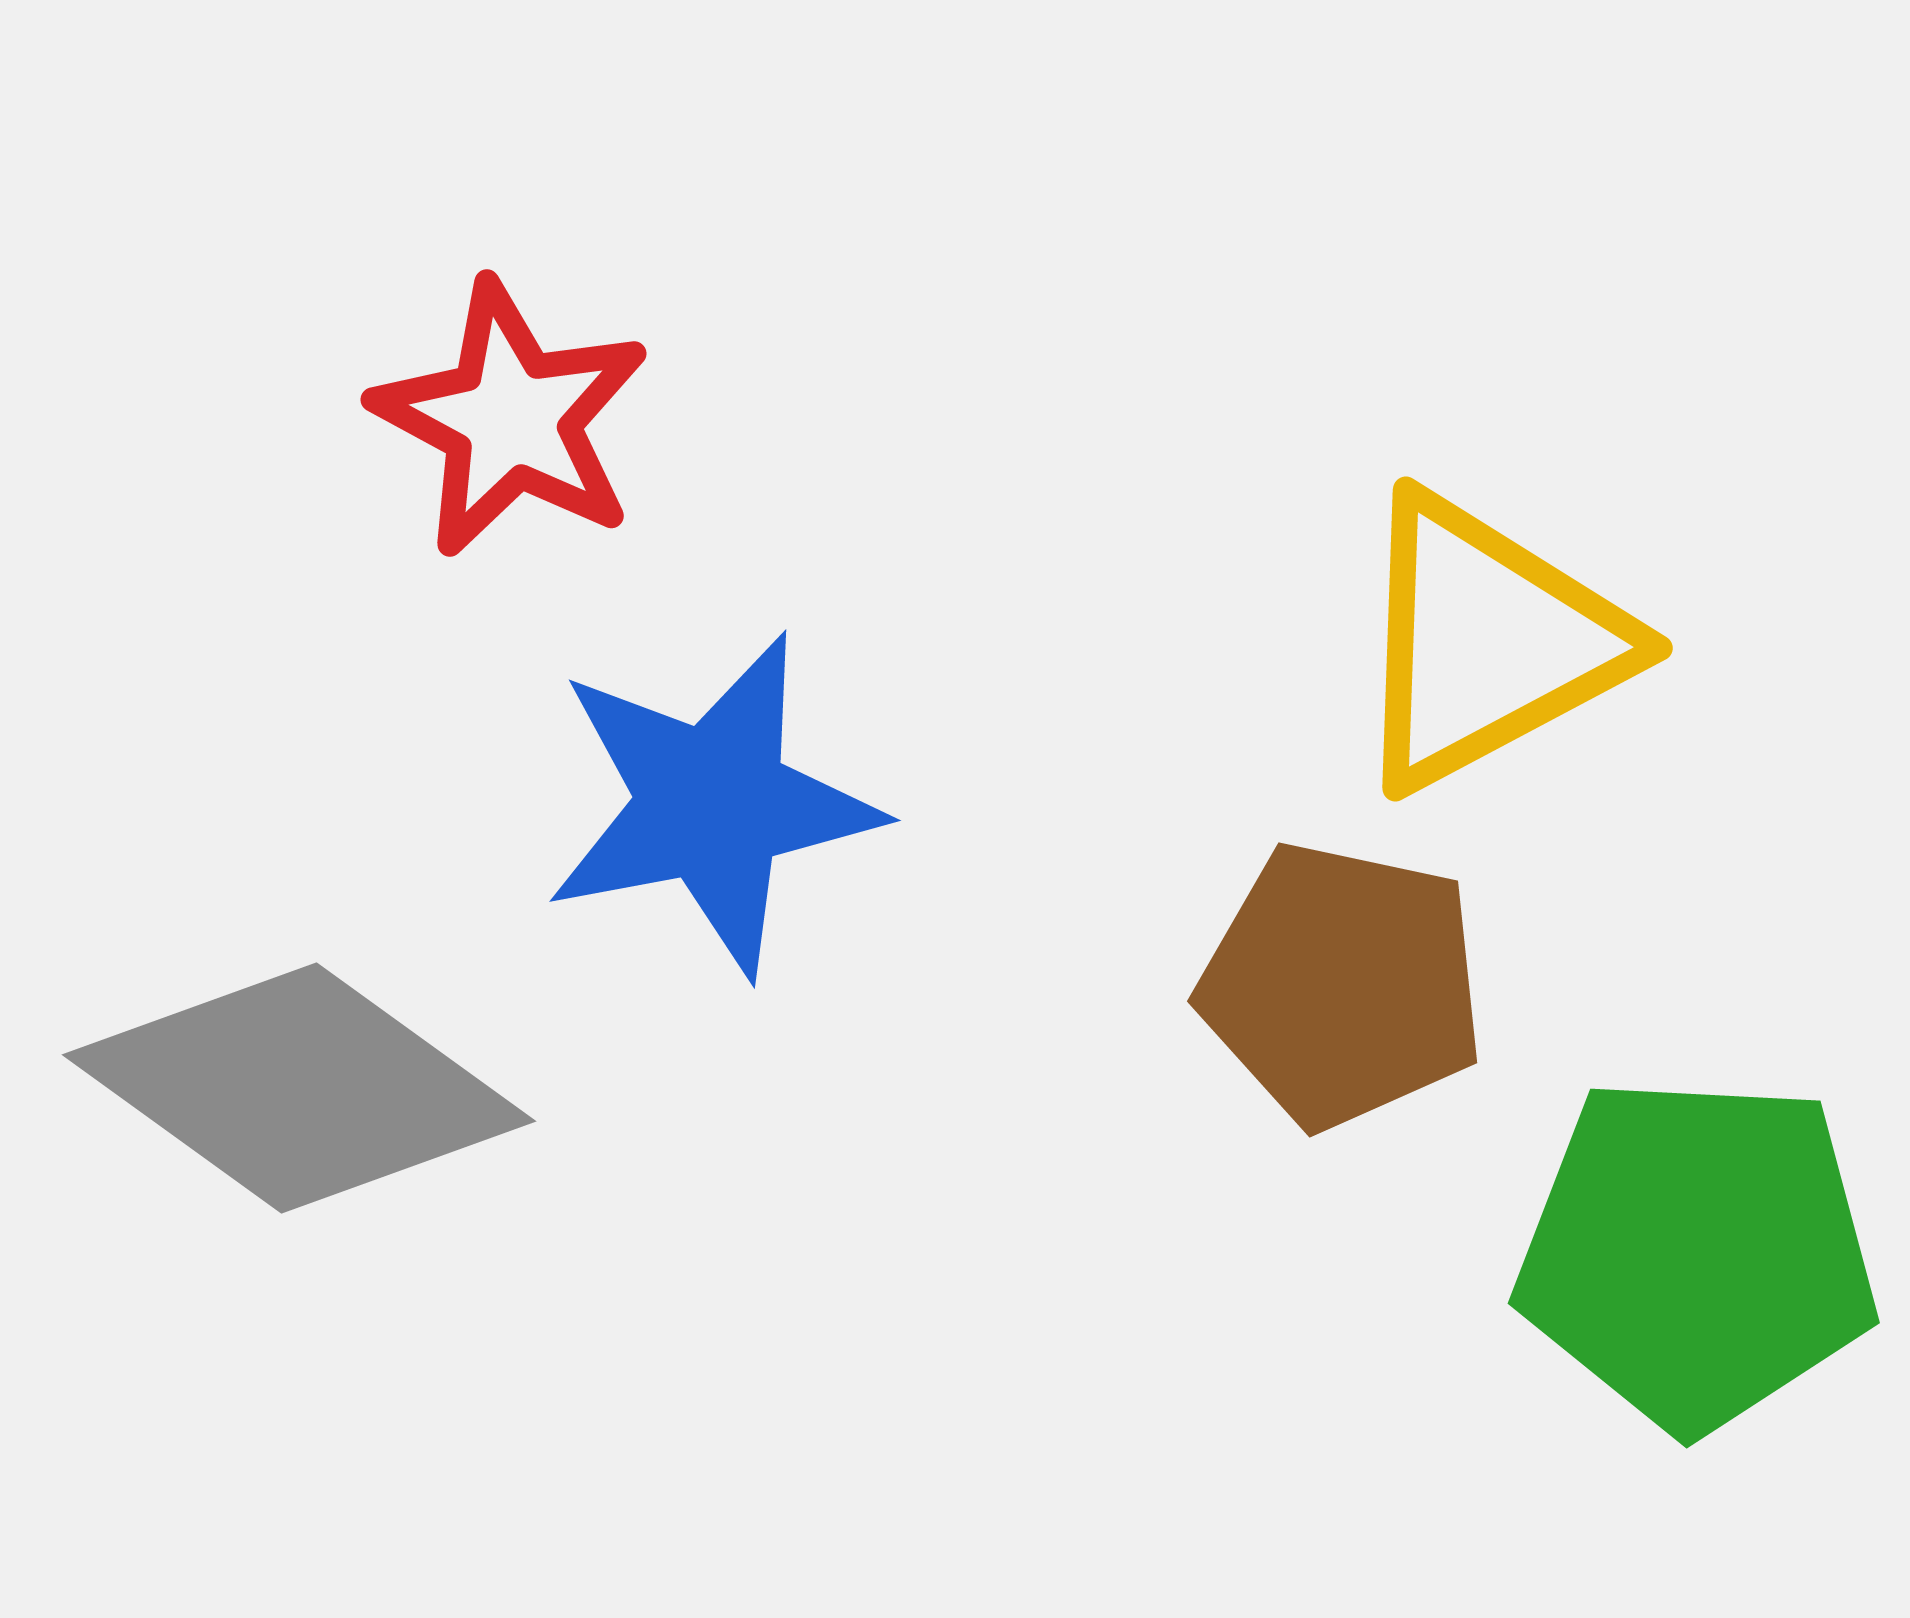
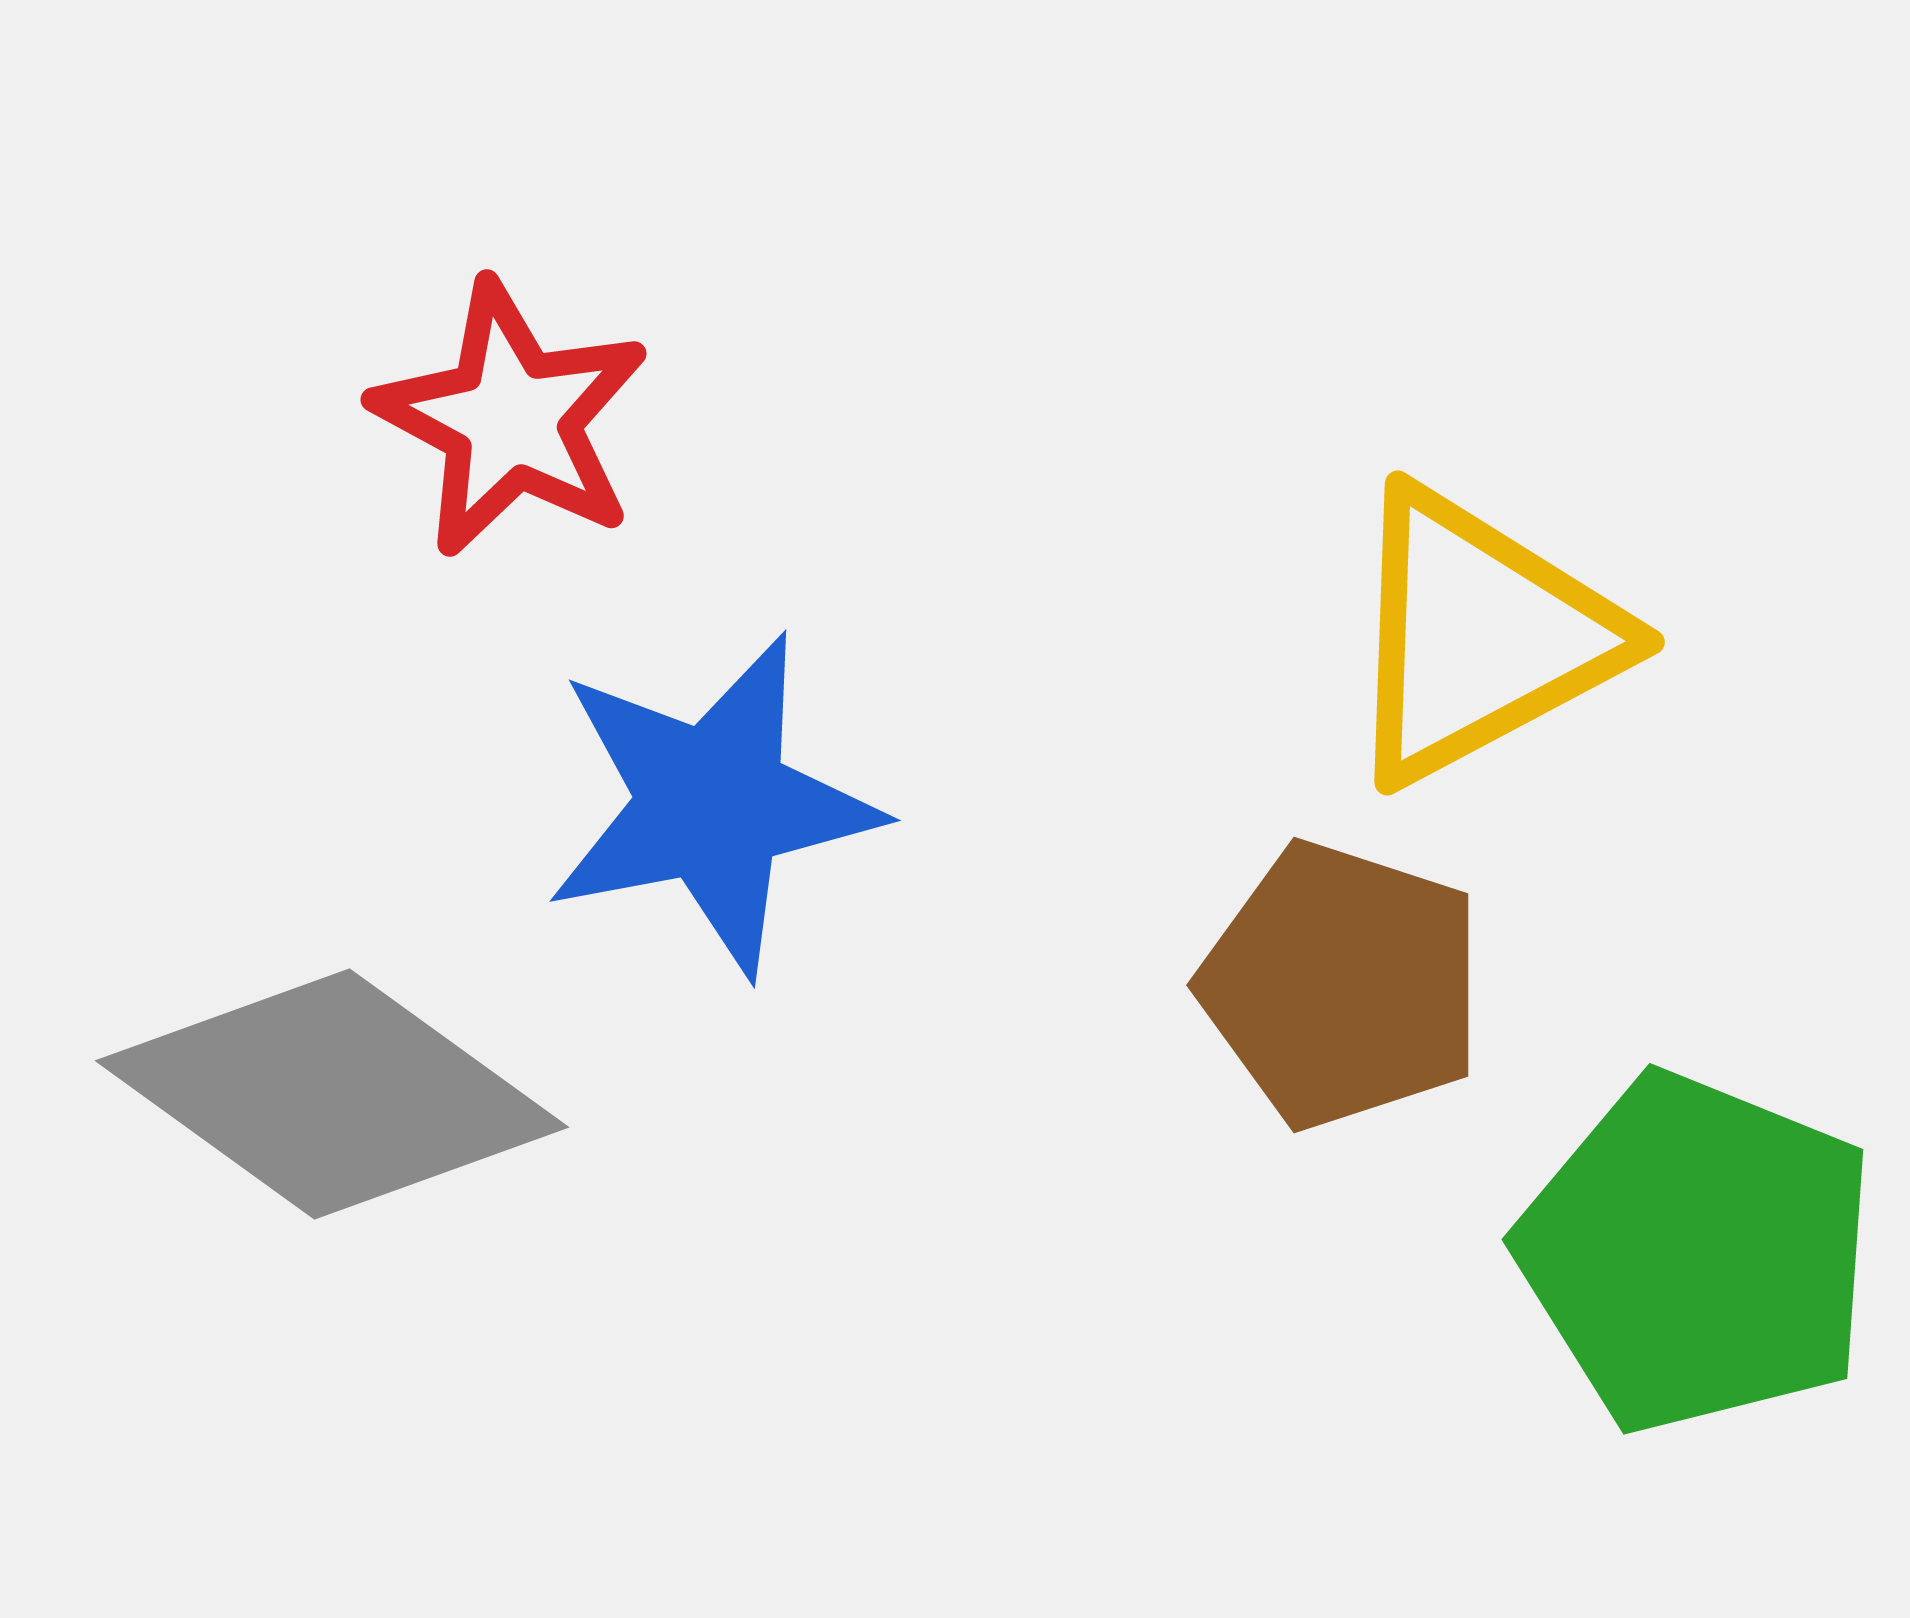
yellow triangle: moved 8 px left, 6 px up
brown pentagon: rotated 6 degrees clockwise
gray diamond: moved 33 px right, 6 px down
green pentagon: rotated 19 degrees clockwise
